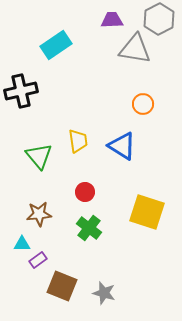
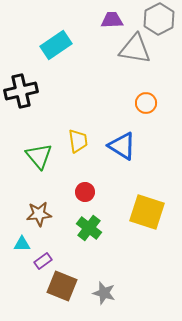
orange circle: moved 3 px right, 1 px up
purple rectangle: moved 5 px right, 1 px down
